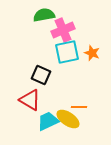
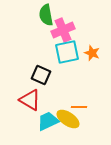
green semicircle: moved 2 px right; rotated 90 degrees counterclockwise
